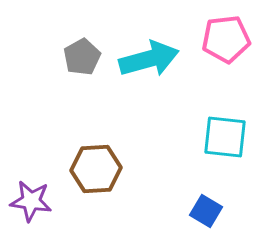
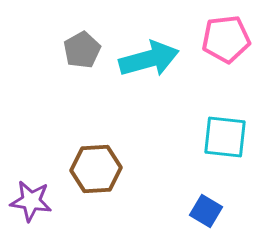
gray pentagon: moved 7 px up
